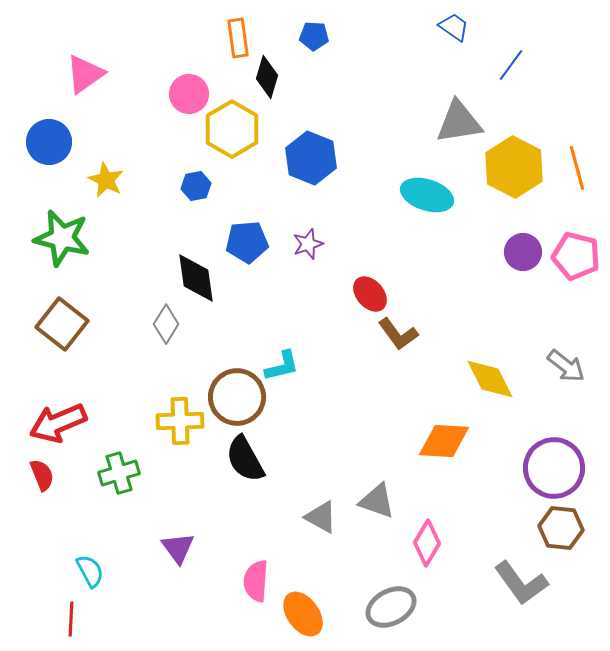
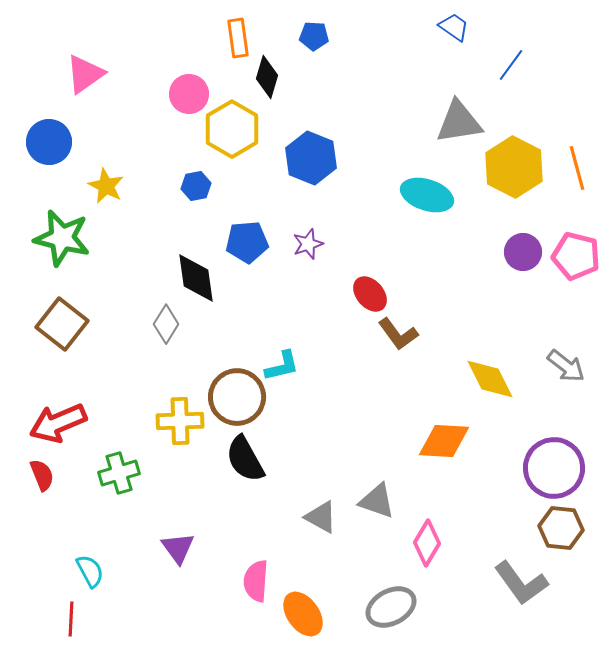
yellow star at (106, 180): moved 6 px down
